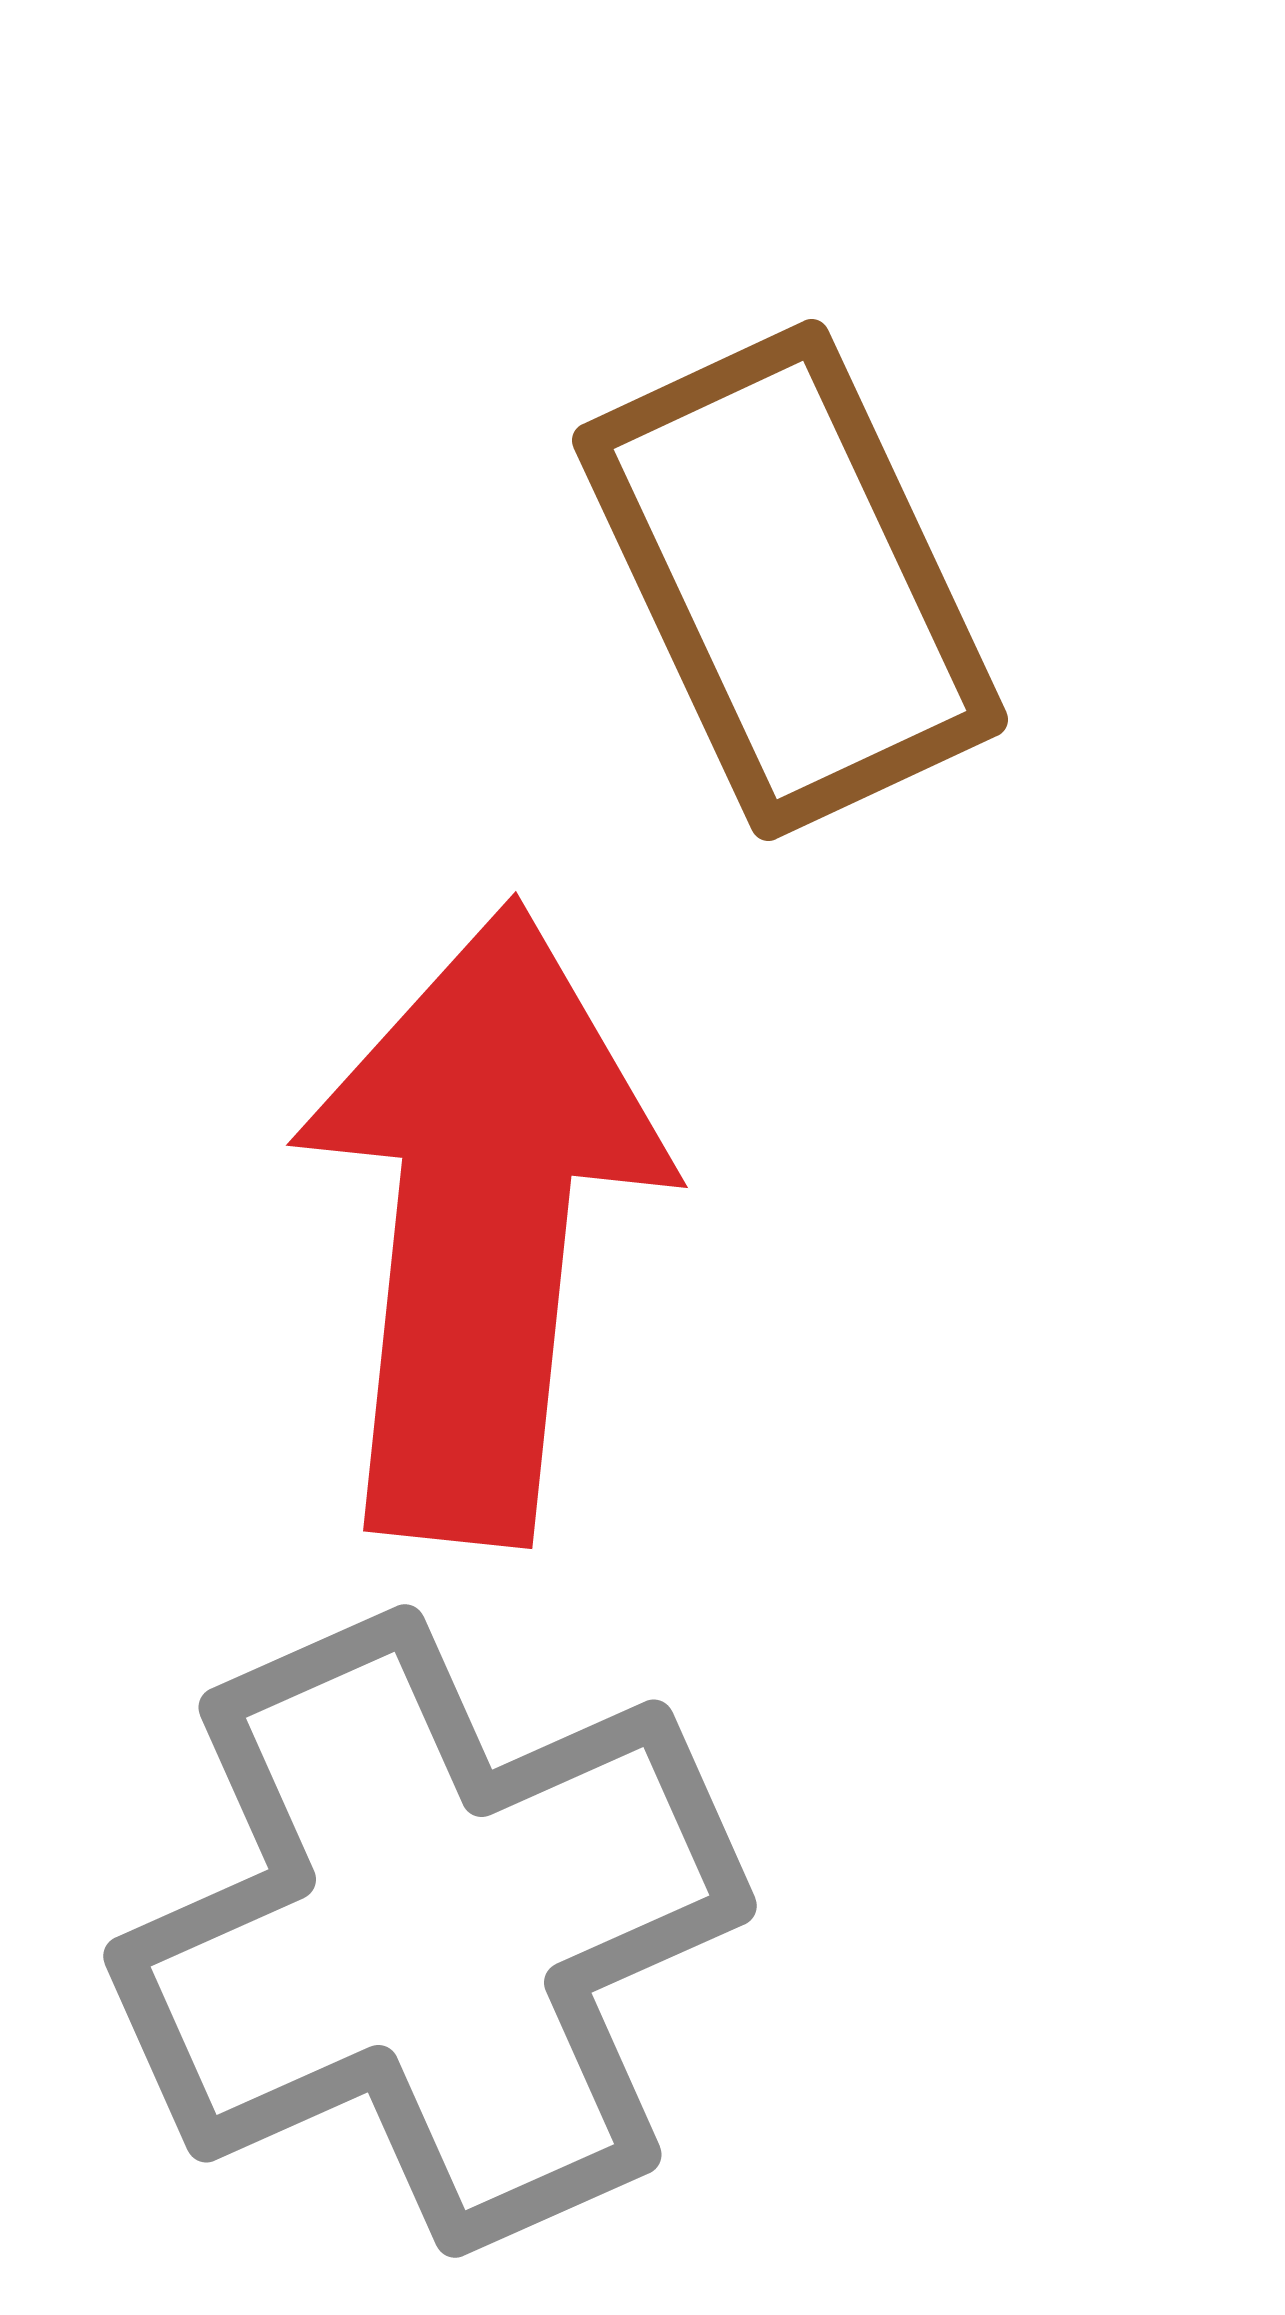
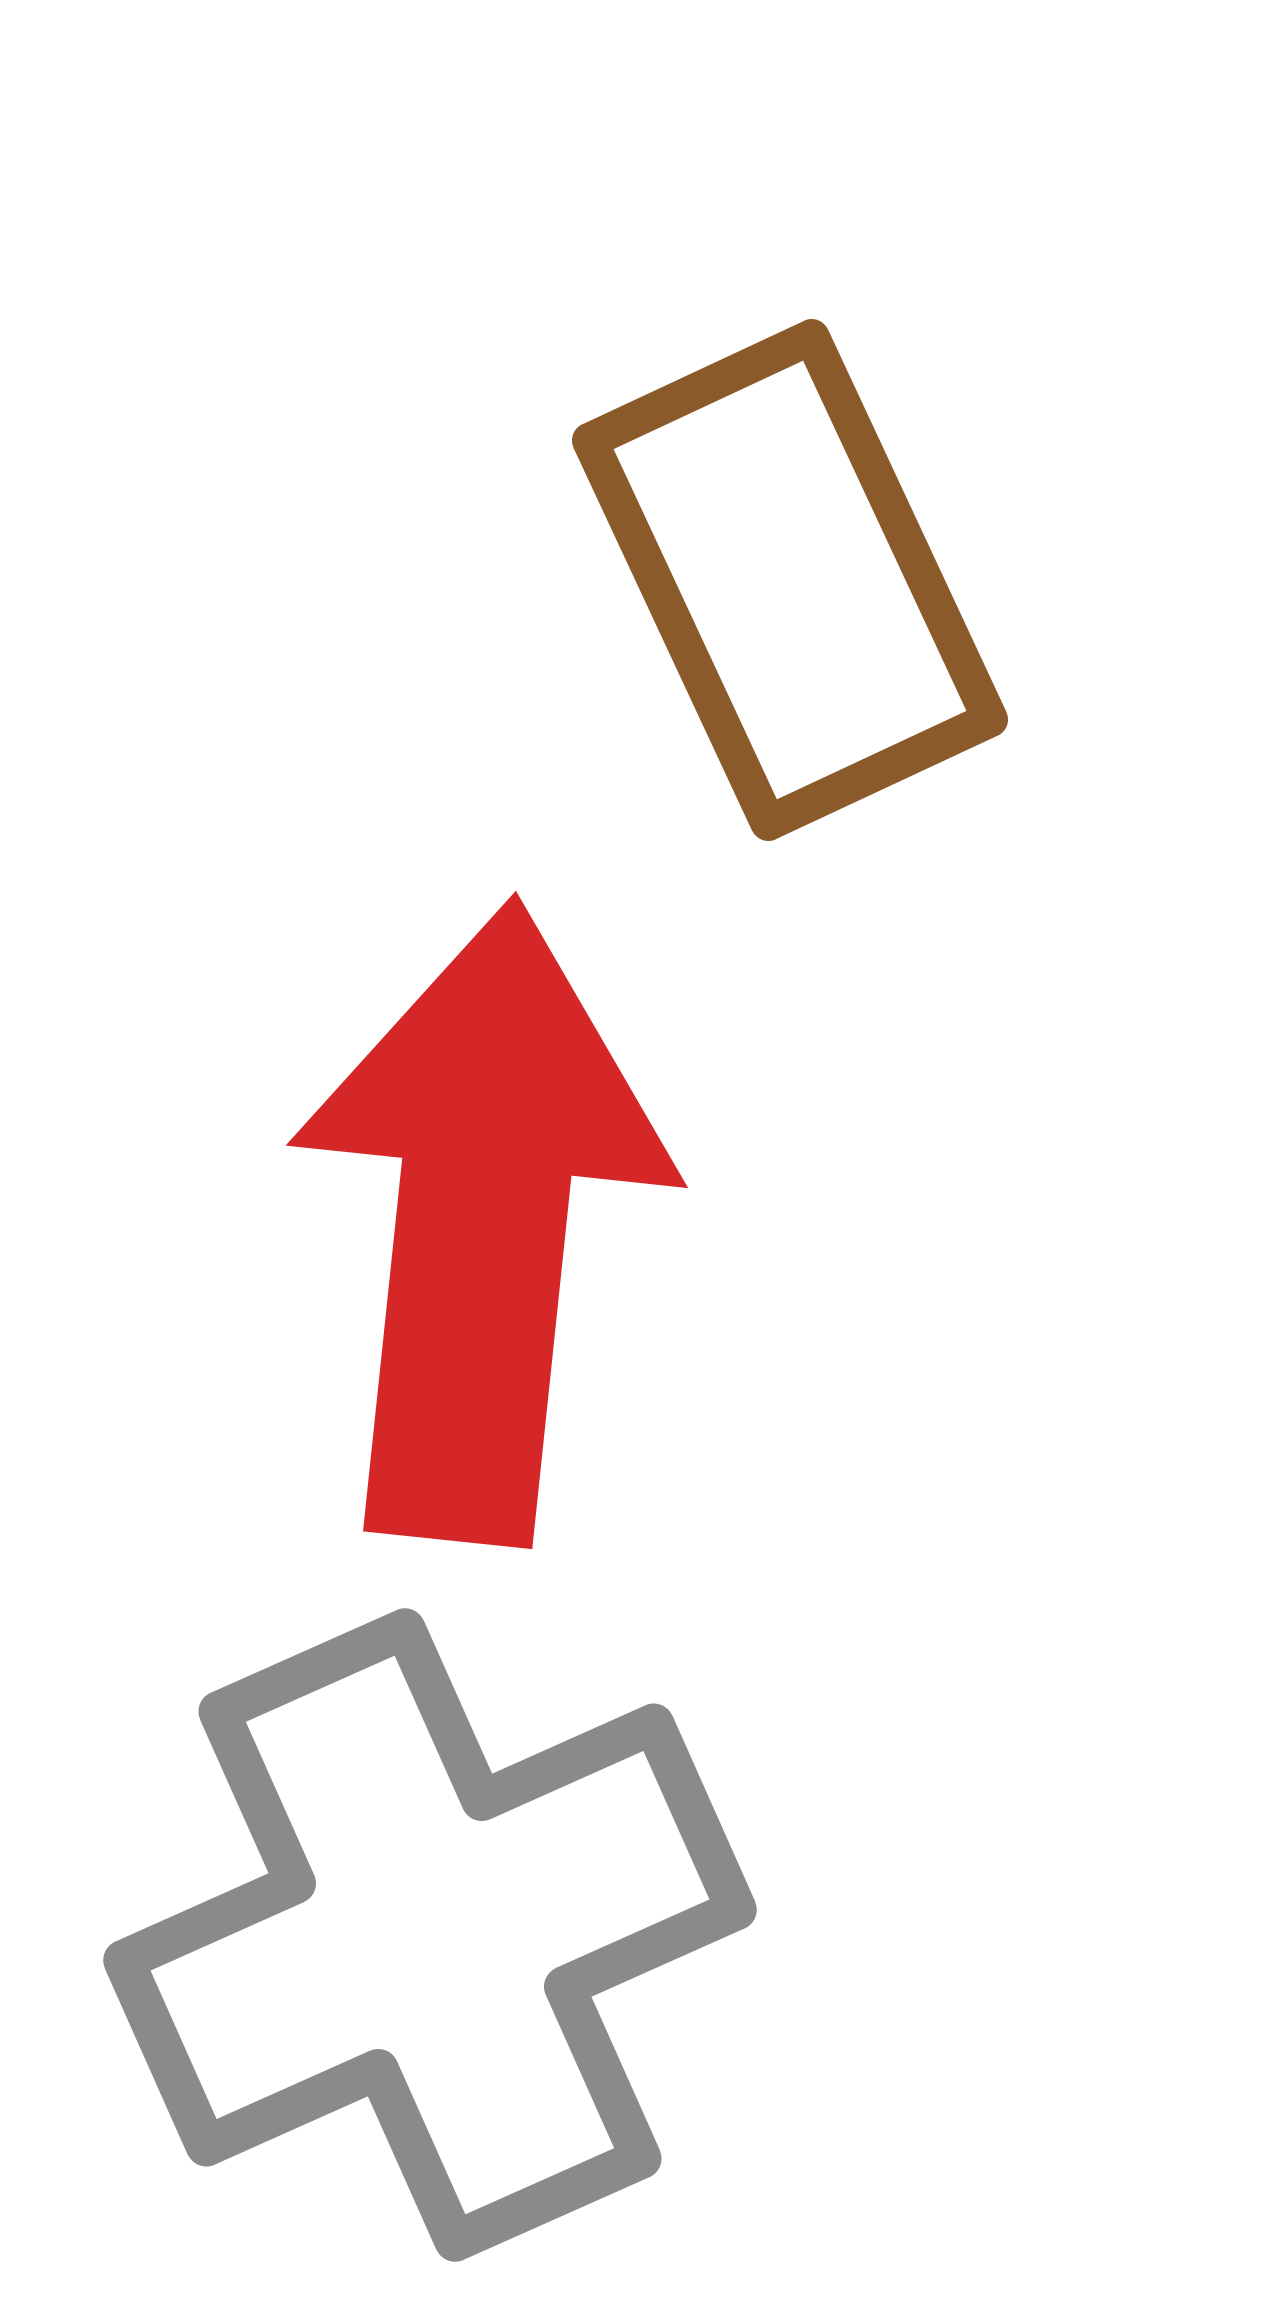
gray cross: moved 4 px down
